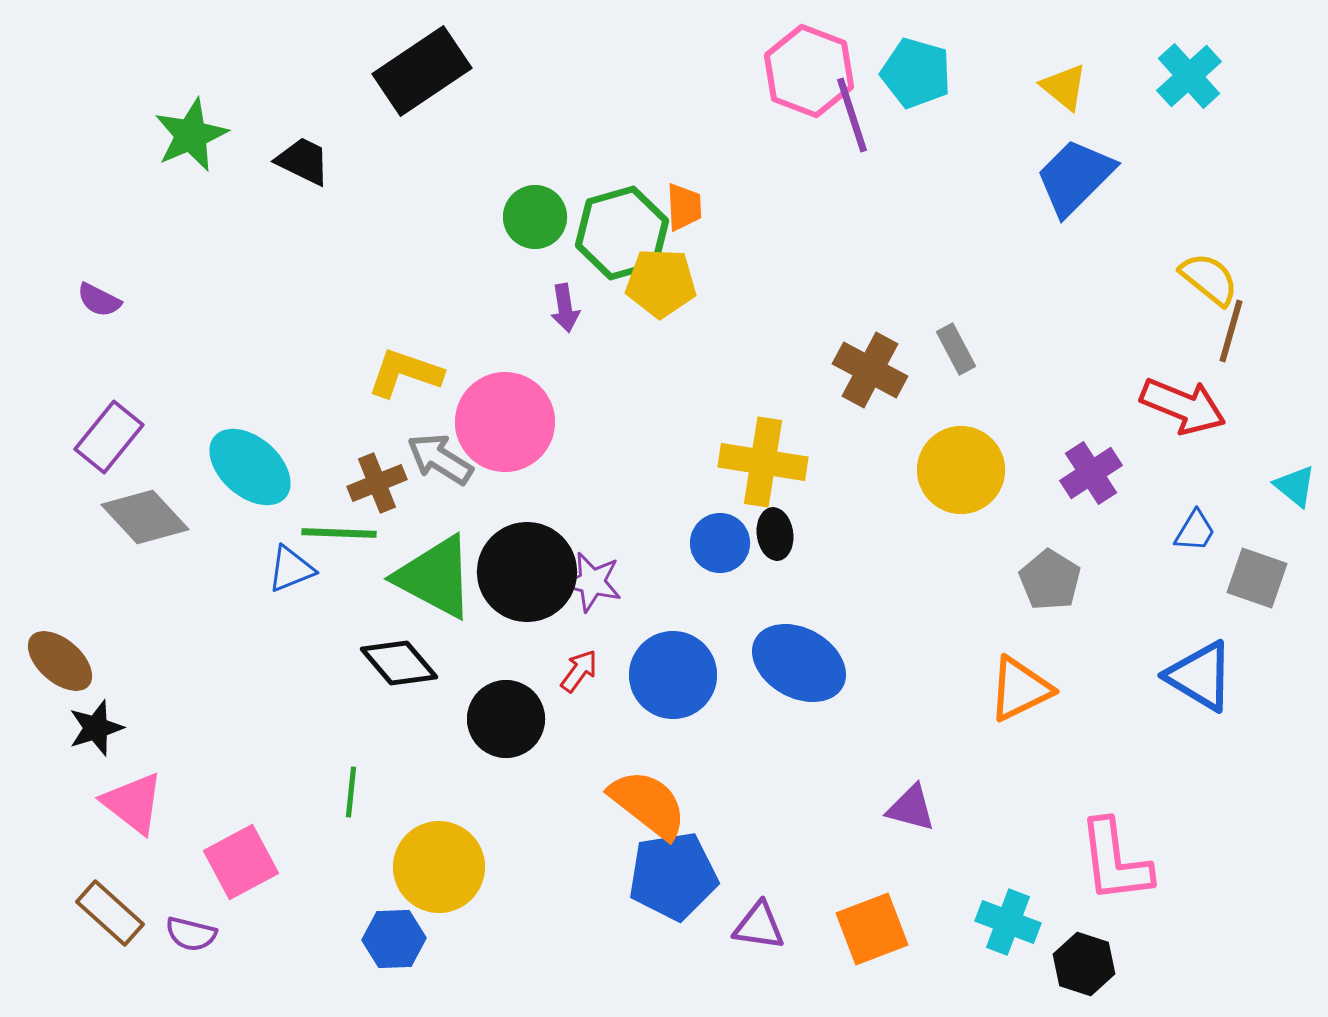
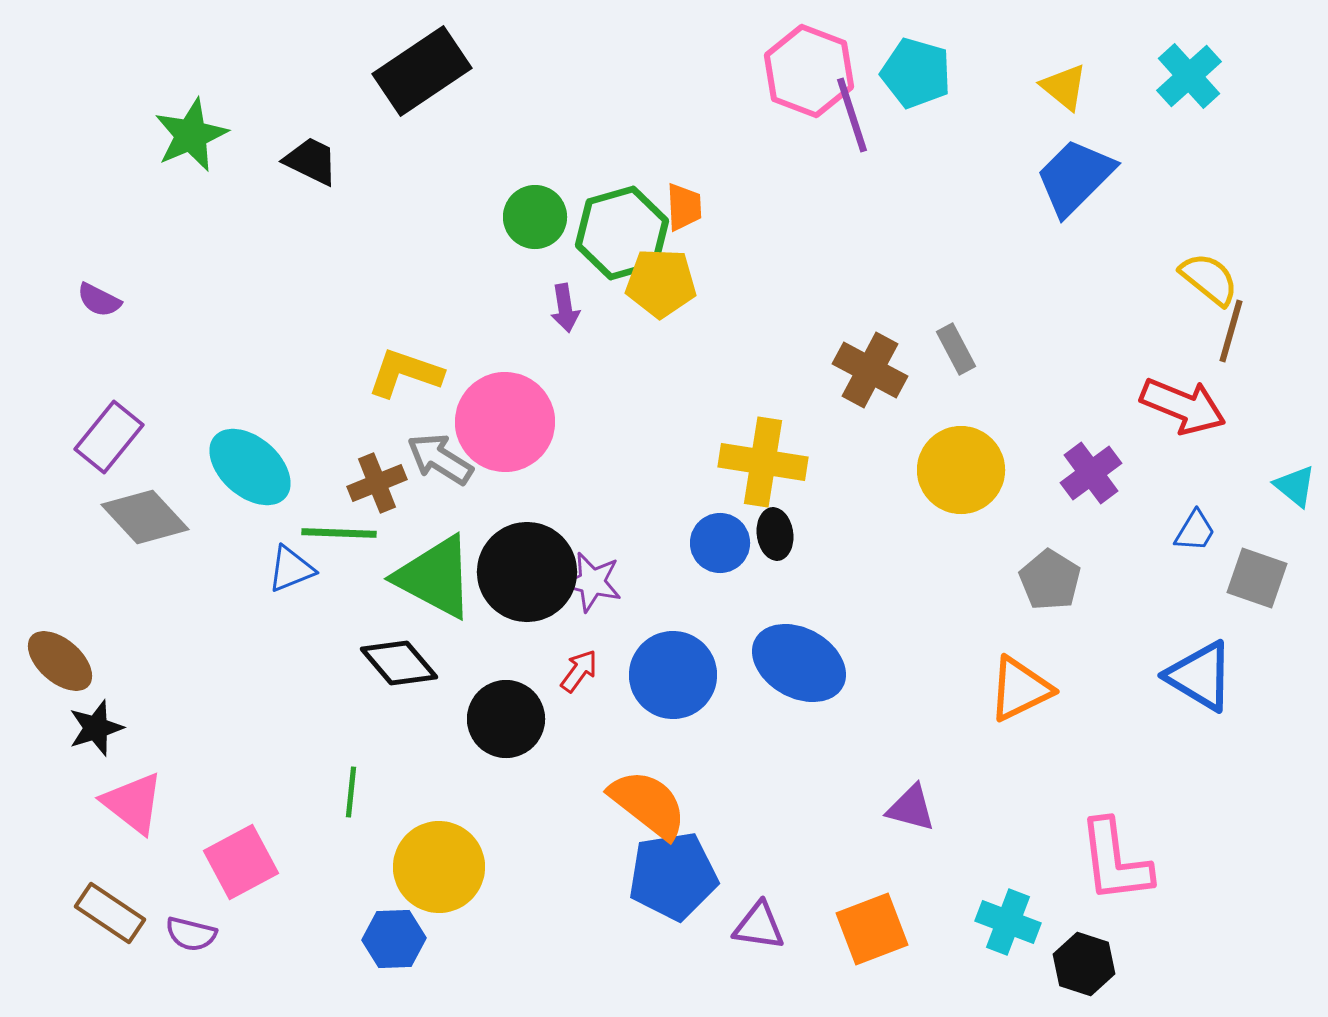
black trapezoid at (303, 161): moved 8 px right
purple cross at (1091, 473): rotated 4 degrees counterclockwise
brown rectangle at (110, 913): rotated 8 degrees counterclockwise
